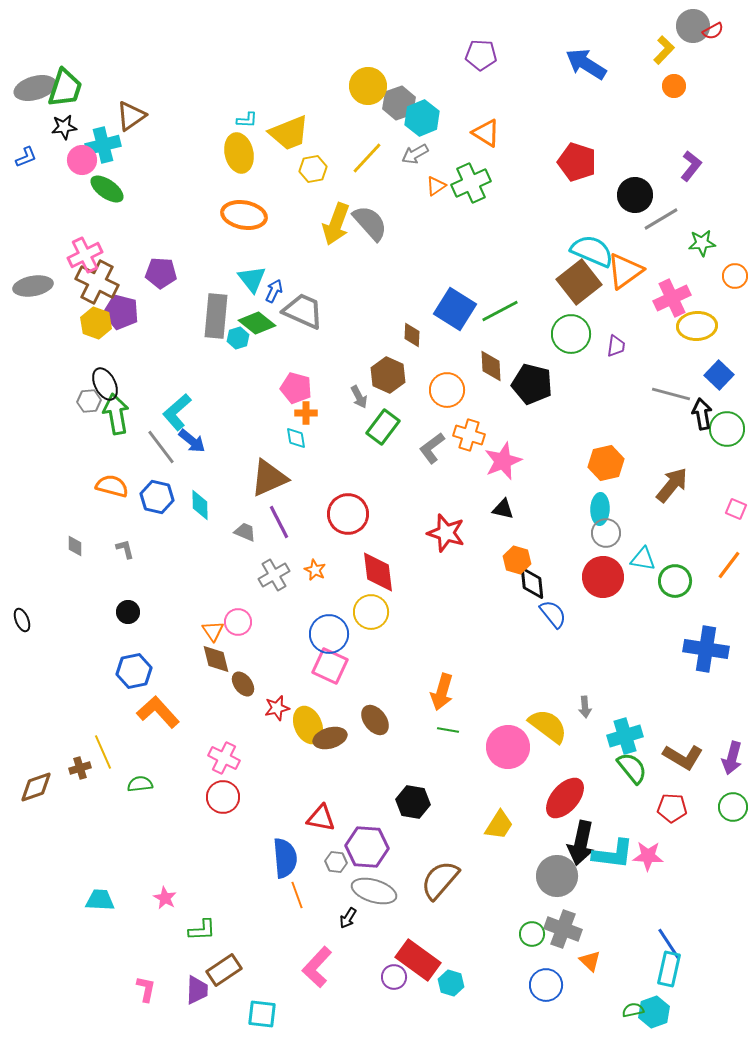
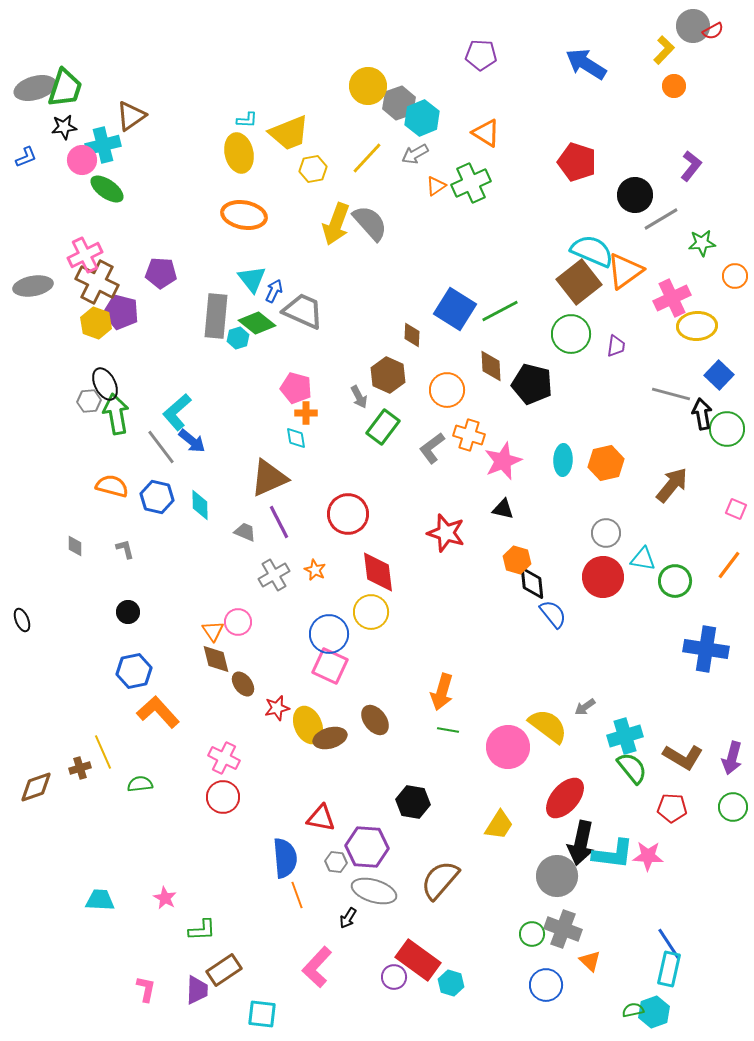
cyan ellipse at (600, 509): moved 37 px left, 49 px up
gray arrow at (585, 707): rotated 60 degrees clockwise
